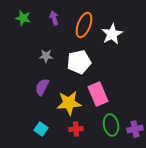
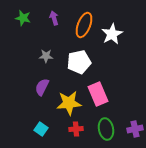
green ellipse: moved 5 px left, 4 px down
